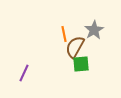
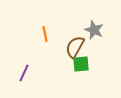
gray star: rotated 18 degrees counterclockwise
orange line: moved 19 px left
